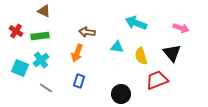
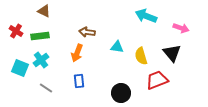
cyan arrow: moved 10 px right, 7 px up
blue rectangle: rotated 24 degrees counterclockwise
black circle: moved 1 px up
